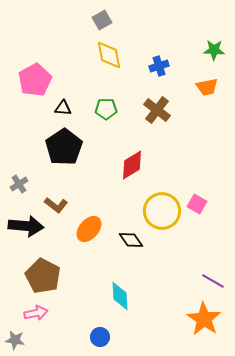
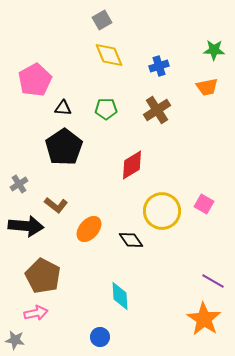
yellow diamond: rotated 12 degrees counterclockwise
brown cross: rotated 20 degrees clockwise
pink square: moved 7 px right
